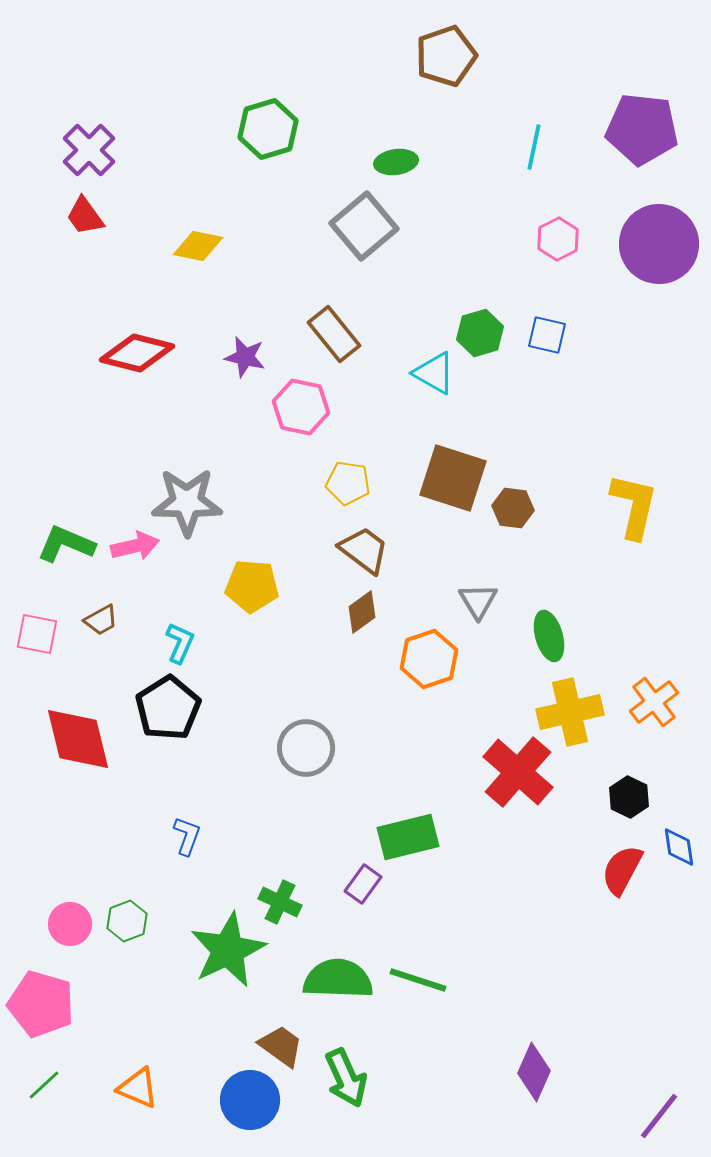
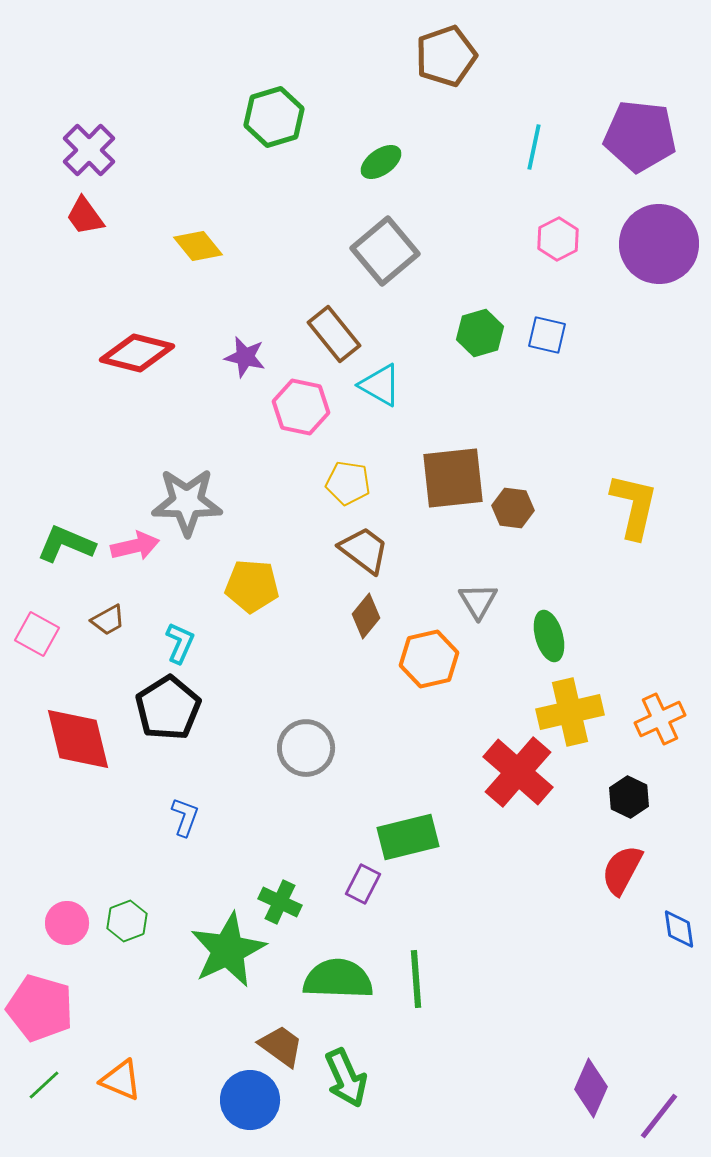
green hexagon at (268, 129): moved 6 px right, 12 px up
purple pentagon at (642, 129): moved 2 px left, 7 px down
green ellipse at (396, 162): moved 15 px left; rotated 27 degrees counterclockwise
gray square at (364, 226): moved 21 px right, 25 px down
yellow diamond at (198, 246): rotated 39 degrees clockwise
cyan triangle at (434, 373): moved 54 px left, 12 px down
brown square at (453, 478): rotated 24 degrees counterclockwise
brown diamond at (362, 612): moved 4 px right, 4 px down; rotated 15 degrees counterclockwise
brown trapezoid at (101, 620): moved 7 px right
pink square at (37, 634): rotated 18 degrees clockwise
orange hexagon at (429, 659): rotated 6 degrees clockwise
orange cross at (654, 702): moved 6 px right, 17 px down; rotated 12 degrees clockwise
blue L-shape at (187, 836): moved 2 px left, 19 px up
blue diamond at (679, 847): moved 82 px down
purple rectangle at (363, 884): rotated 9 degrees counterclockwise
pink circle at (70, 924): moved 3 px left, 1 px up
green line at (418, 980): moved 2 px left, 1 px up; rotated 68 degrees clockwise
pink pentagon at (41, 1004): moved 1 px left, 4 px down
purple diamond at (534, 1072): moved 57 px right, 16 px down
orange triangle at (138, 1088): moved 17 px left, 8 px up
